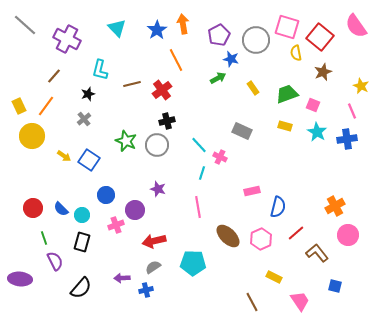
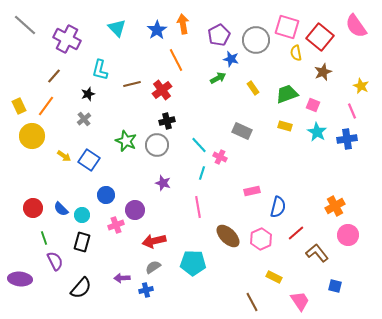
purple star at (158, 189): moved 5 px right, 6 px up
